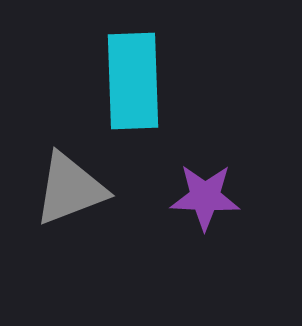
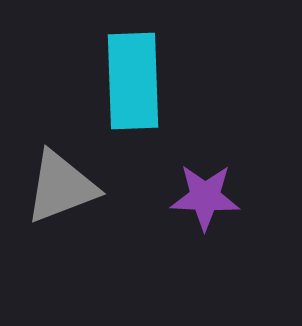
gray triangle: moved 9 px left, 2 px up
